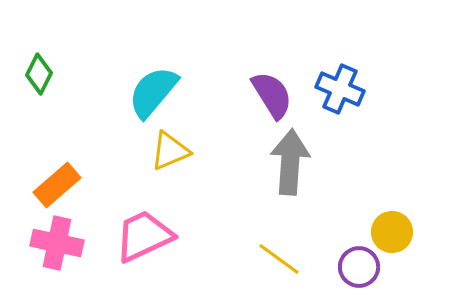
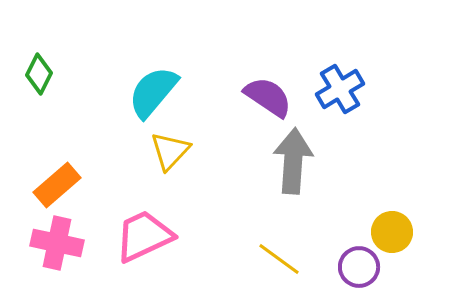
blue cross: rotated 36 degrees clockwise
purple semicircle: moved 4 px left, 2 px down; rotated 24 degrees counterclockwise
yellow triangle: rotated 24 degrees counterclockwise
gray arrow: moved 3 px right, 1 px up
